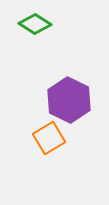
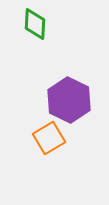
green diamond: rotated 60 degrees clockwise
